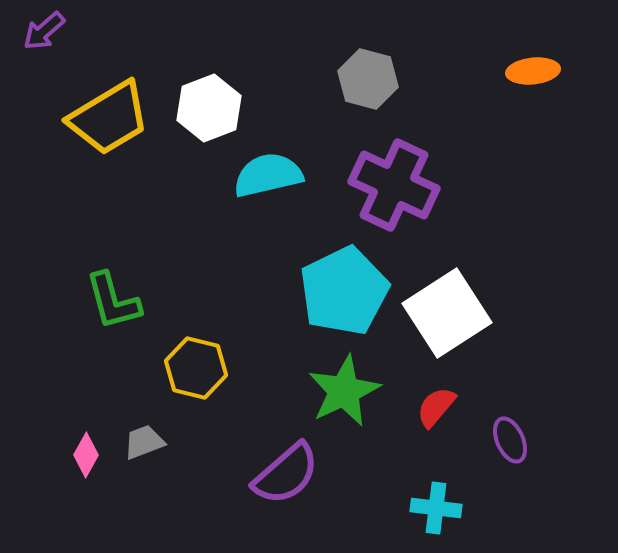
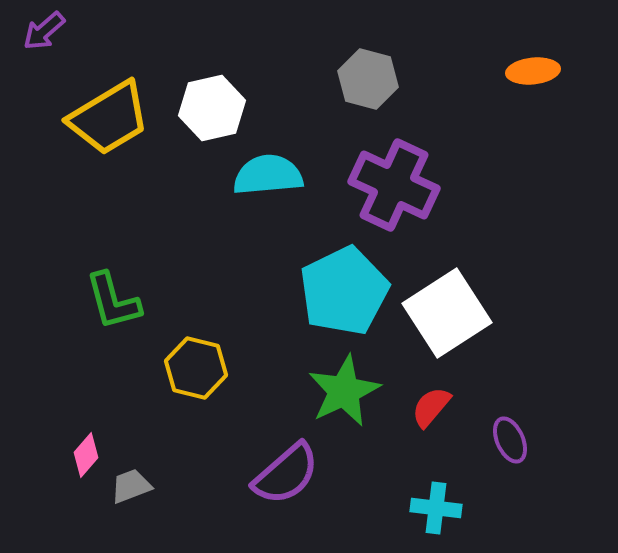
white hexagon: moved 3 px right; rotated 8 degrees clockwise
cyan semicircle: rotated 8 degrees clockwise
red semicircle: moved 5 px left
gray trapezoid: moved 13 px left, 44 px down
pink diamond: rotated 12 degrees clockwise
